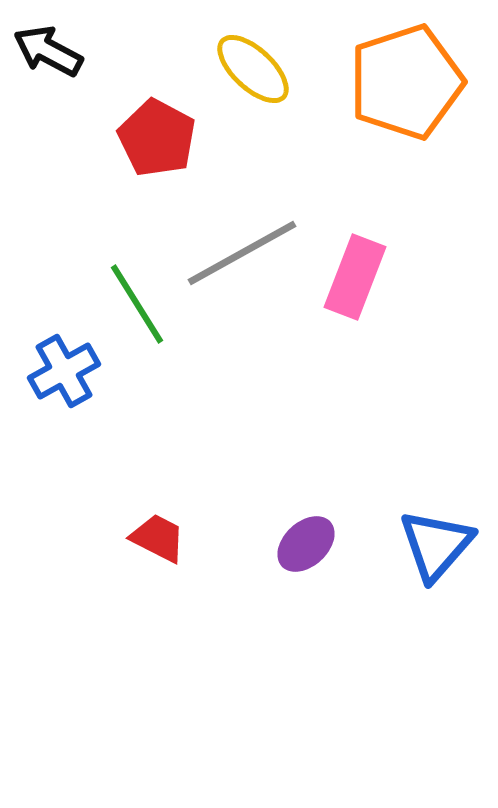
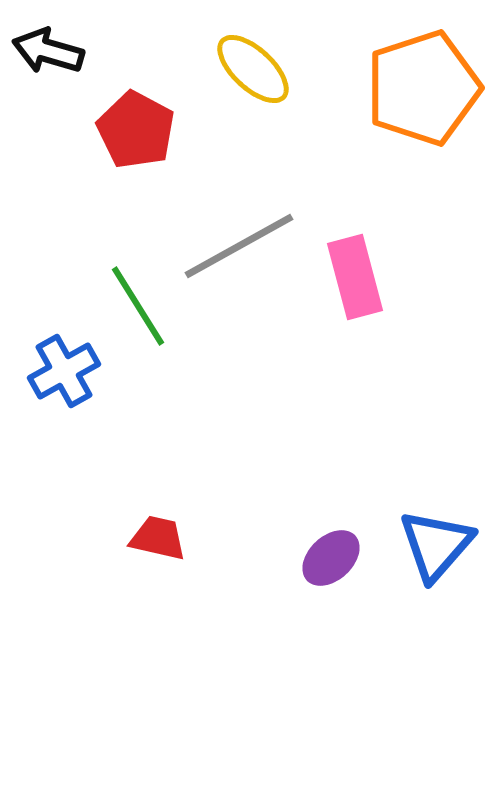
black arrow: rotated 12 degrees counterclockwise
orange pentagon: moved 17 px right, 6 px down
red pentagon: moved 21 px left, 8 px up
gray line: moved 3 px left, 7 px up
pink rectangle: rotated 36 degrees counterclockwise
green line: moved 1 px right, 2 px down
red trapezoid: rotated 14 degrees counterclockwise
purple ellipse: moved 25 px right, 14 px down
